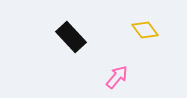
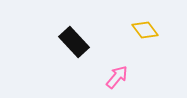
black rectangle: moved 3 px right, 5 px down
